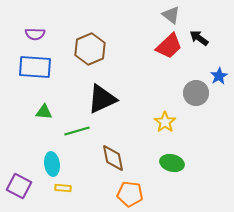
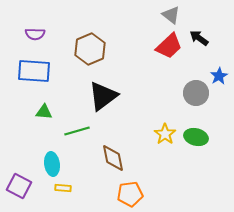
blue rectangle: moved 1 px left, 4 px down
black triangle: moved 1 px right, 3 px up; rotated 12 degrees counterclockwise
yellow star: moved 12 px down
green ellipse: moved 24 px right, 26 px up
orange pentagon: rotated 15 degrees counterclockwise
